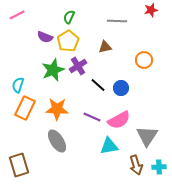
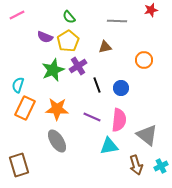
green semicircle: rotated 64 degrees counterclockwise
black line: moved 1 px left; rotated 28 degrees clockwise
pink semicircle: rotated 55 degrees counterclockwise
gray triangle: moved 1 px up; rotated 25 degrees counterclockwise
cyan cross: moved 2 px right, 1 px up; rotated 24 degrees counterclockwise
